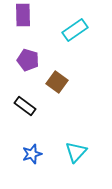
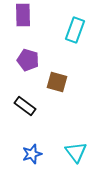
cyan rectangle: rotated 35 degrees counterclockwise
brown square: rotated 20 degrees counterclockwise
cyan triangle: rotated 20 degrees counterclockwise
